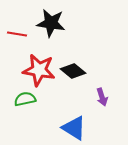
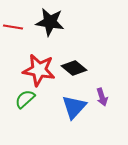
black star: moved 1 px left, 1 px up
red line: moved 4 px left, 7 px up
black diamond: moved 1 px right, 3 px up
green semicircle: rotated 30 degrees counterclockwise
blue triangle: moved 21 px up; rotated 40 degrees clockwise
